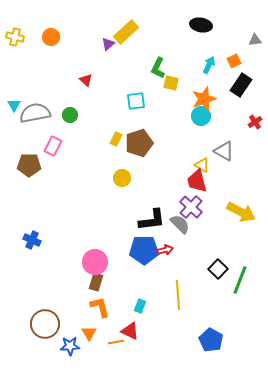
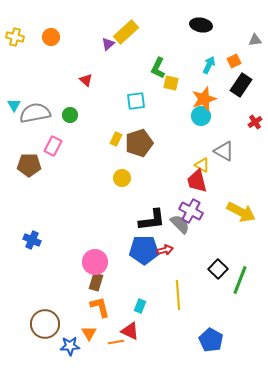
purple cross at (191, 207): moved 4 px down; rotated 15 degrees counterclockwise
